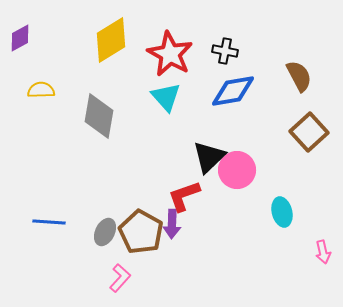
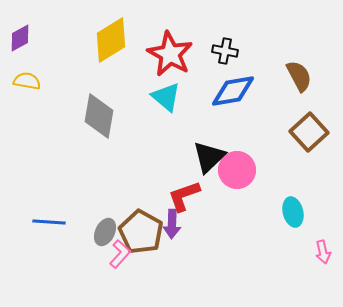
yellow semicircle: moved 14 px left, 9 px up; rotated 12 degrees clockwise
cyan triangle: rotated 8 degrees counterclockwise
cyan ellipse: moved 11 px right
pink L-shape: moved 24 px up
